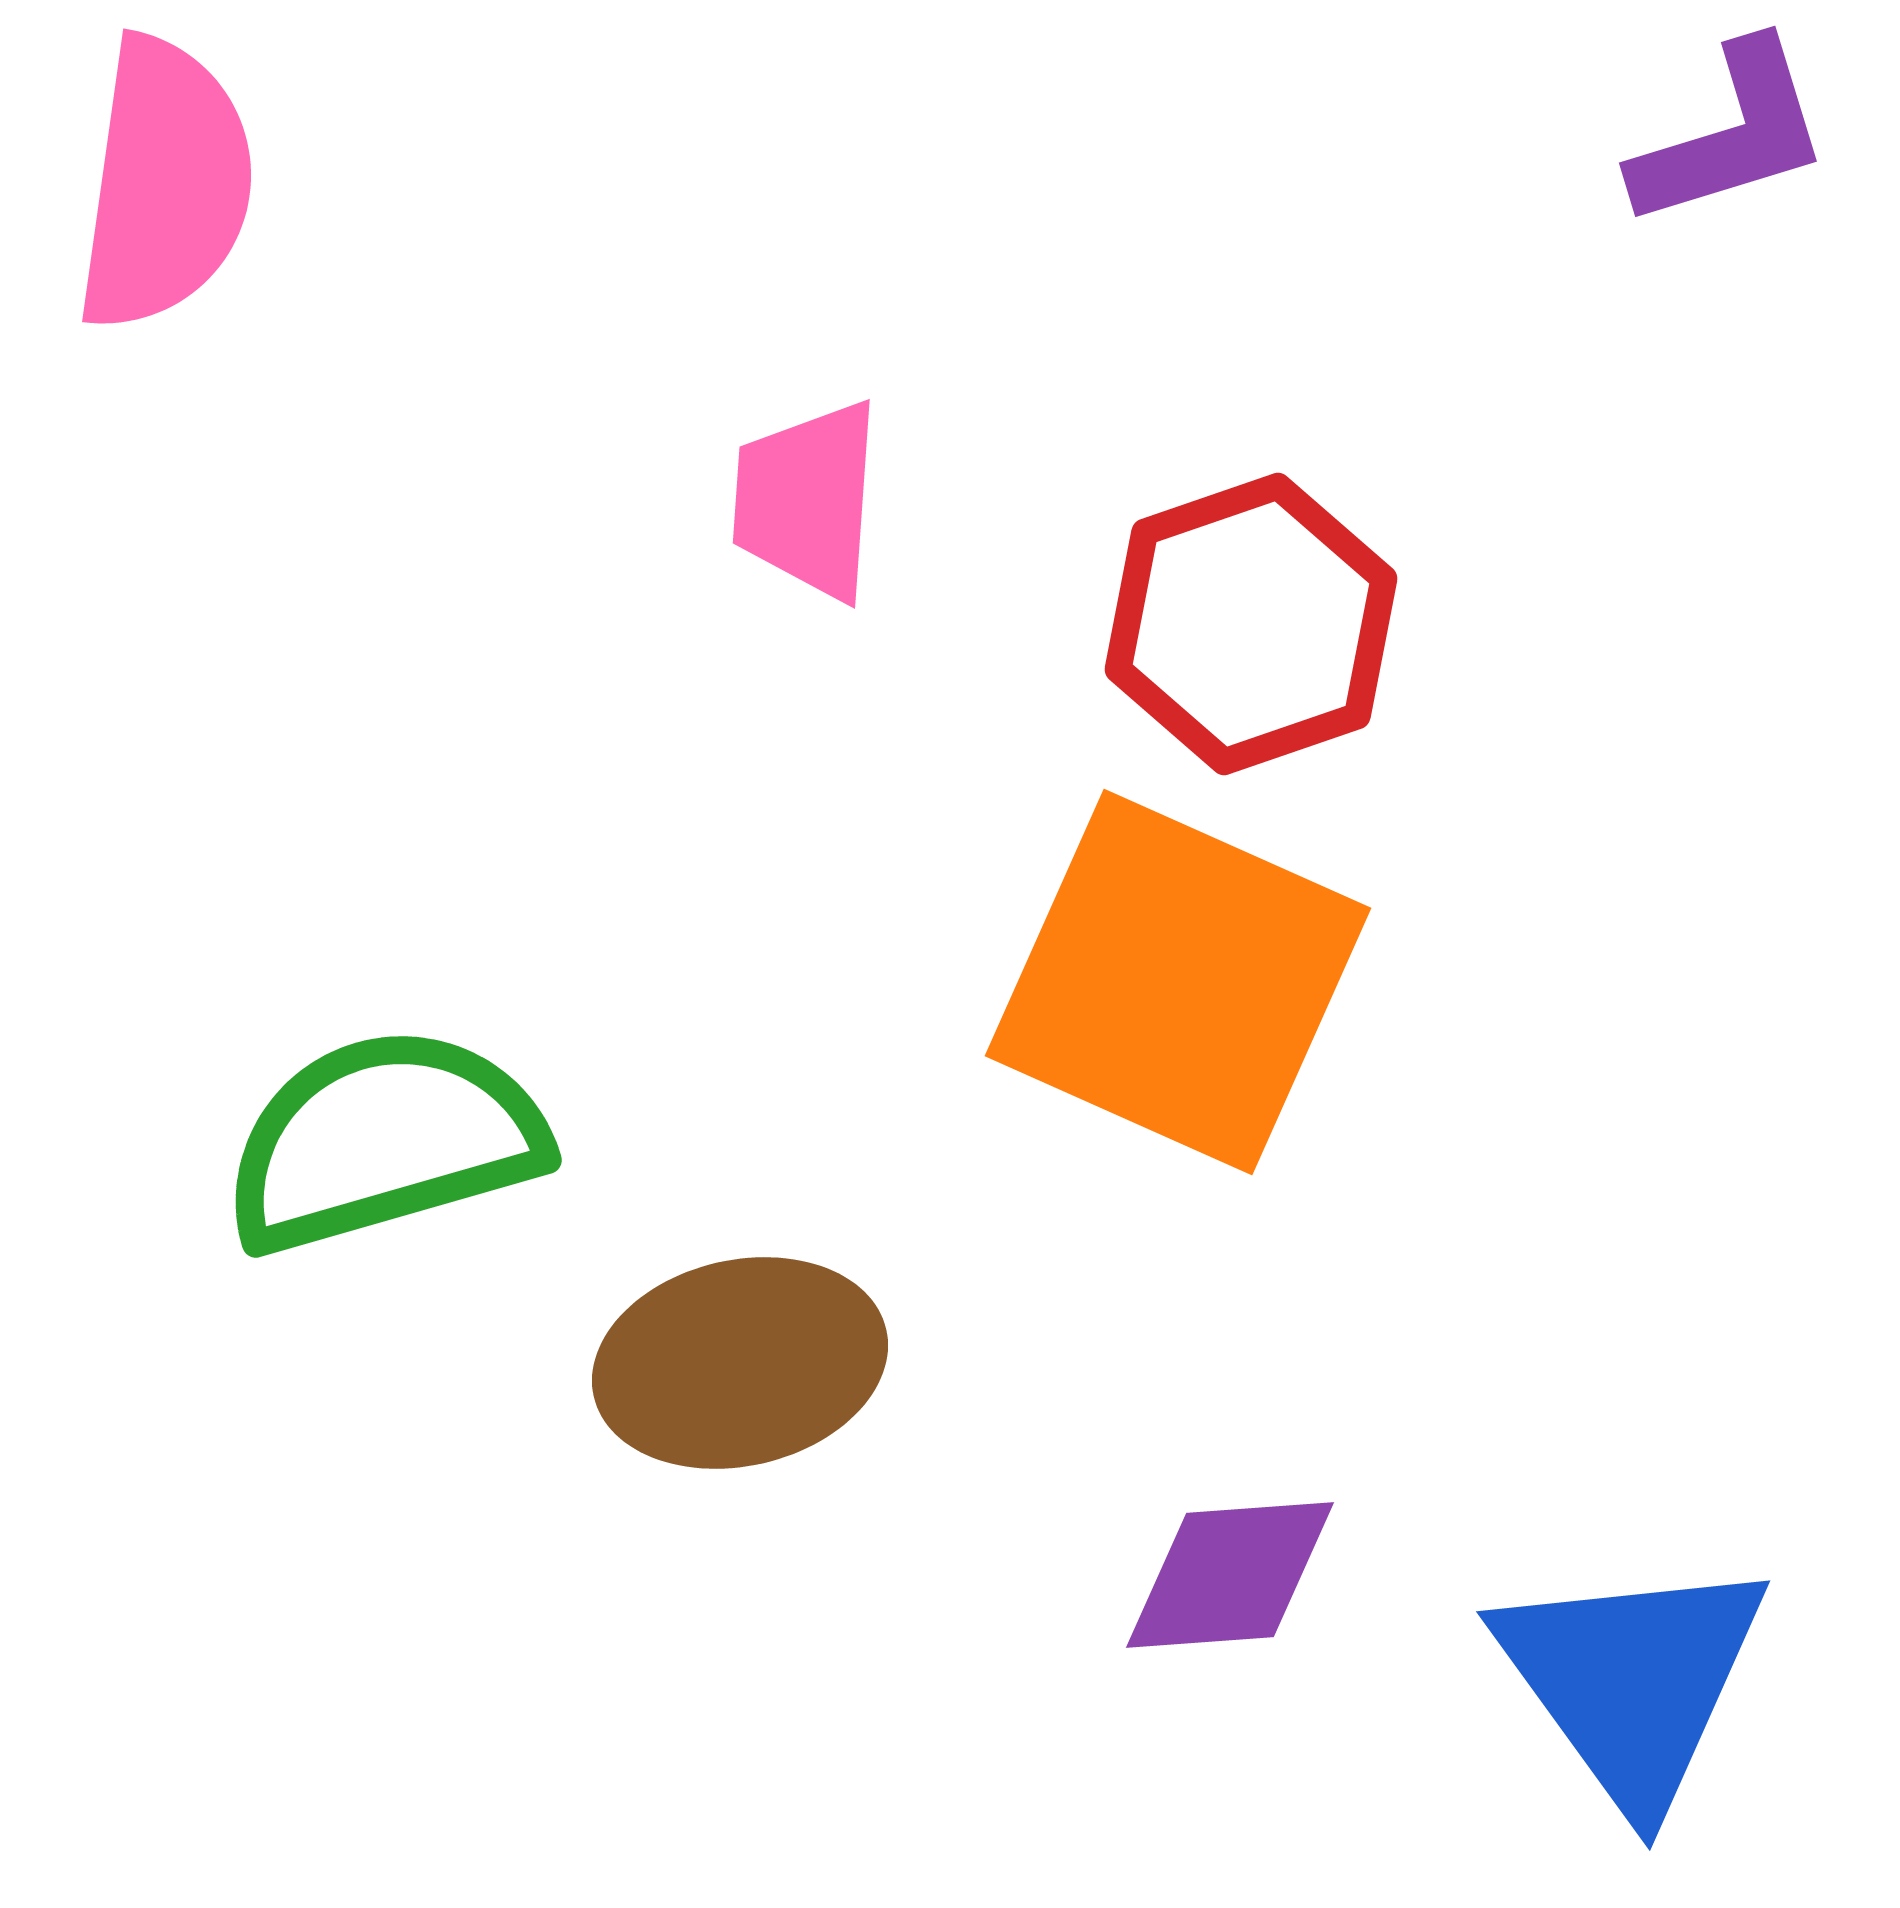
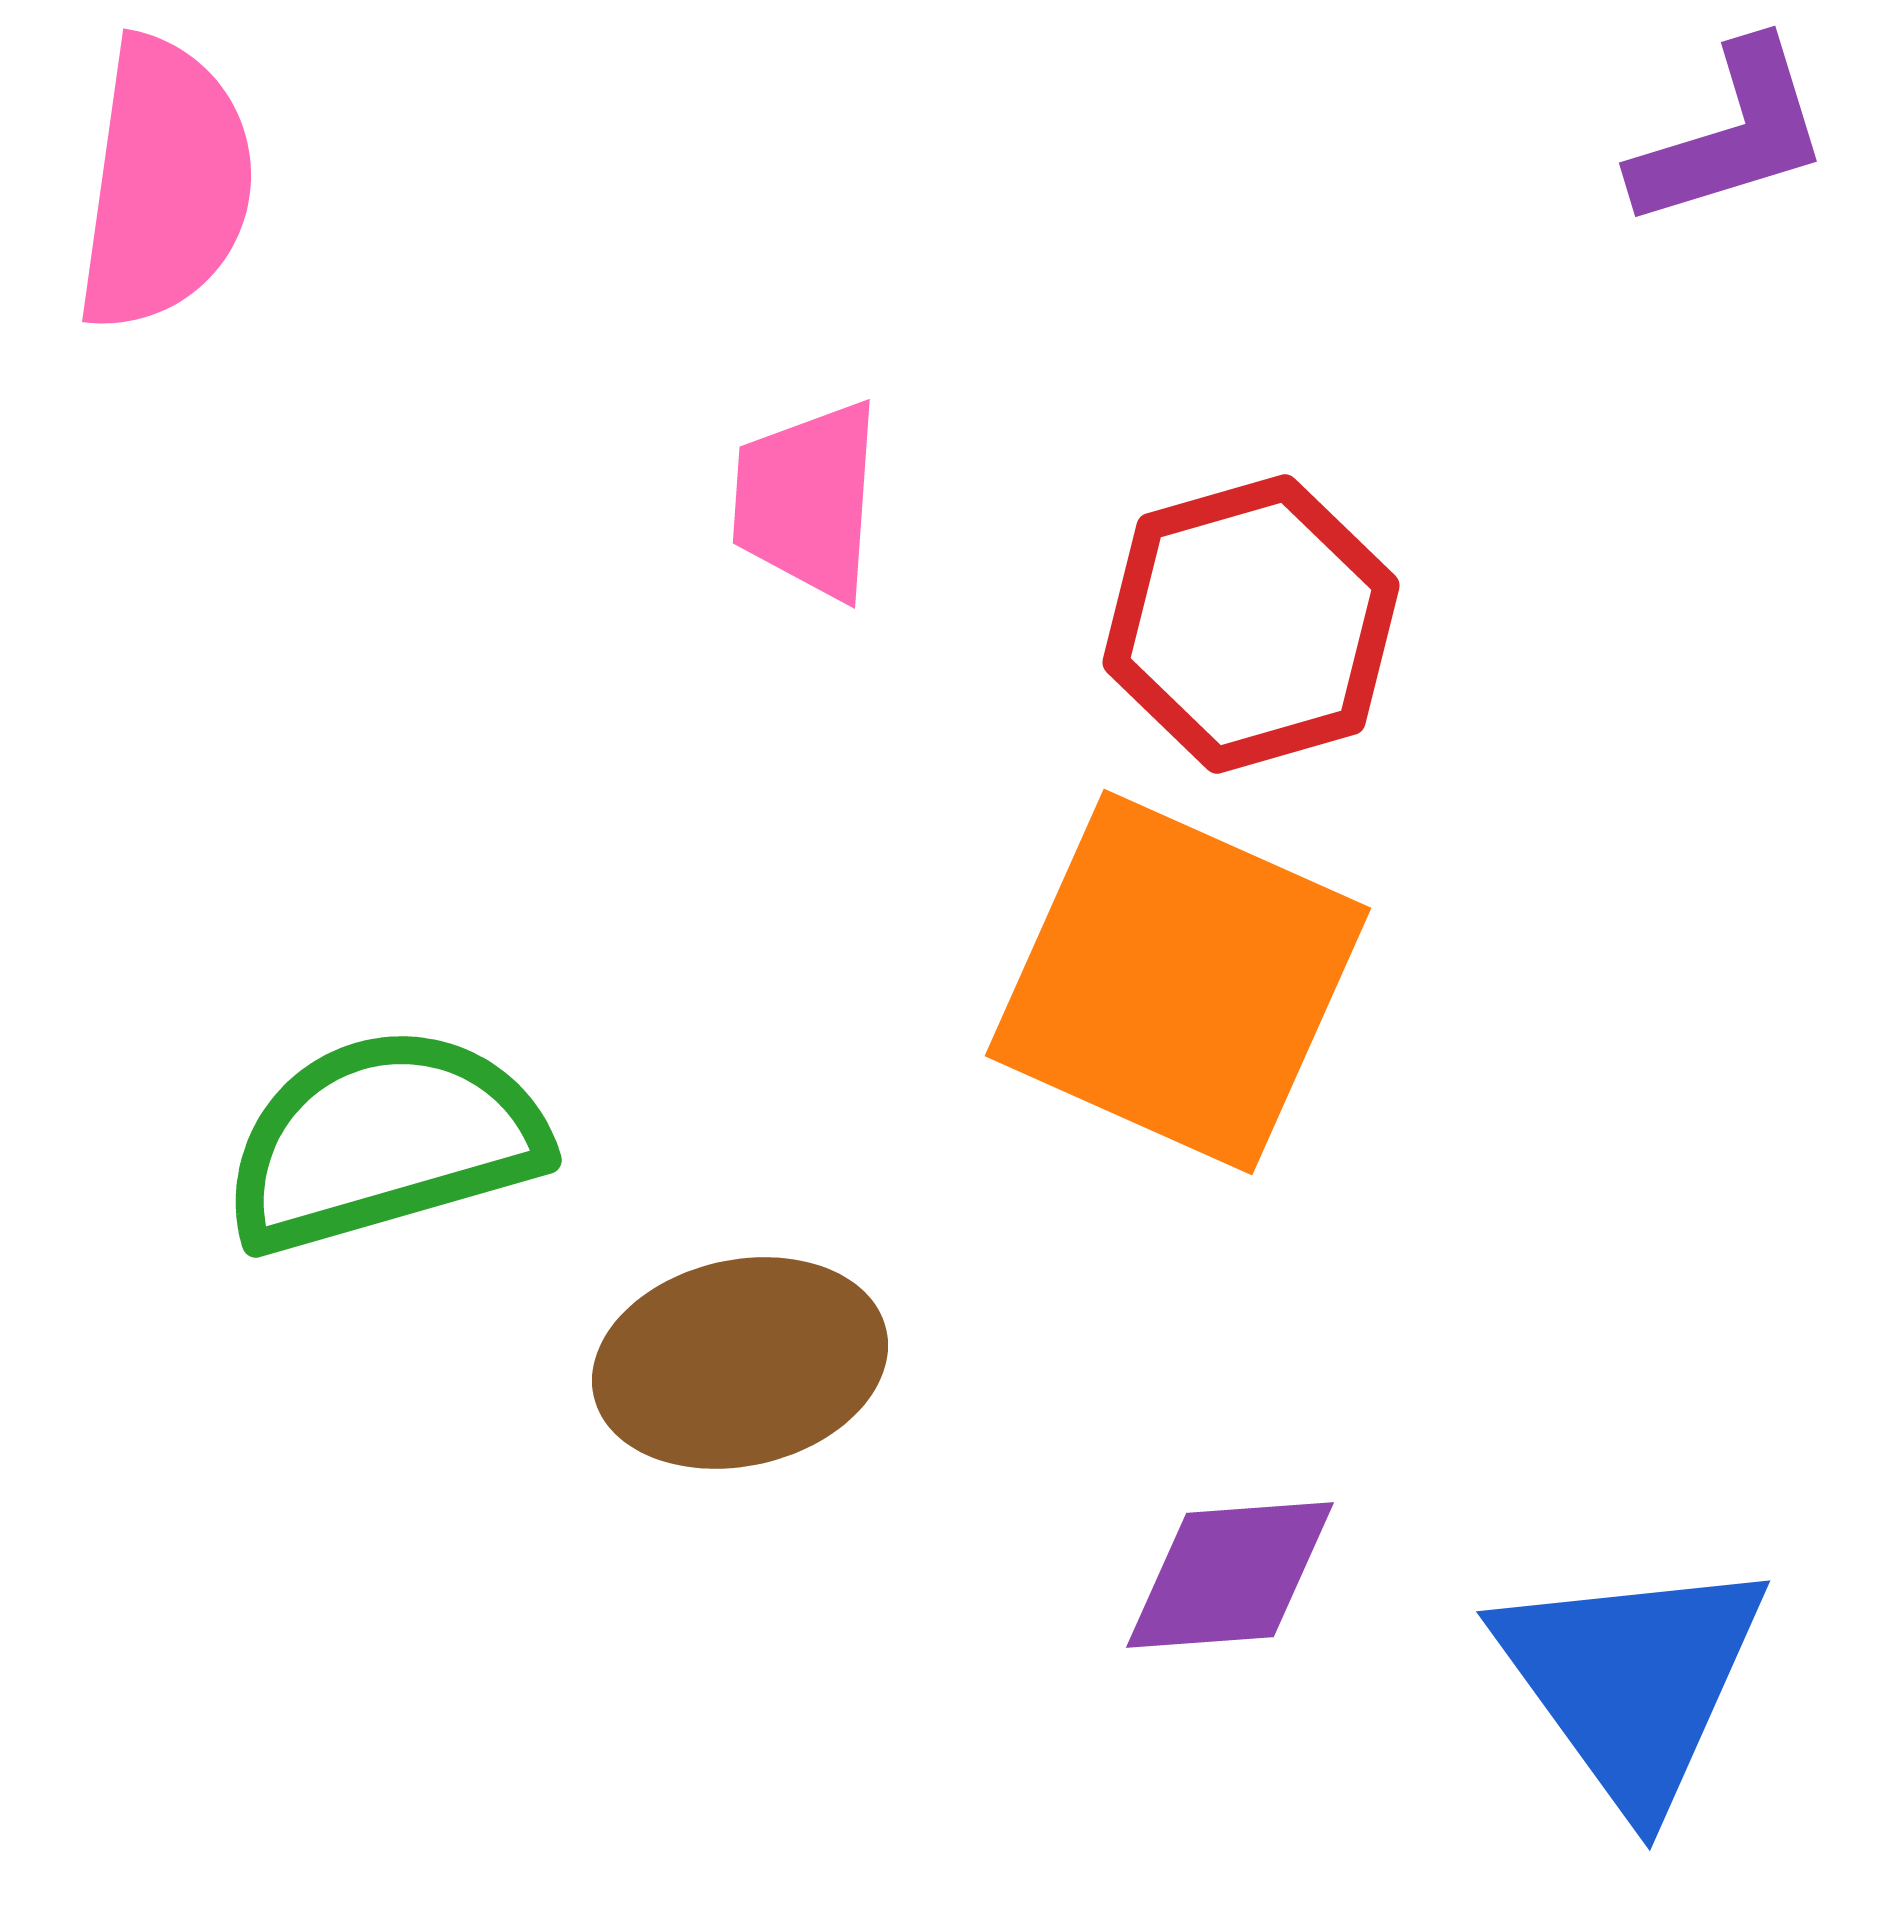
red hexagon: rotated 3 degrees clockwise
